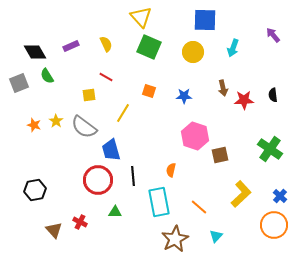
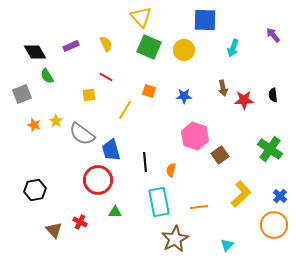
yellow circle: moved 9 px left, 2 px up
gray square: moved 3 px right, 11 px down
yellow line: moved 2 px right, 3 px up
gray semicircle: moved 2 px left, 7 px down
brown square: rotated 24 degrees counterclockwise
black line: moved 12 px right, 14 px up
orange line: rotated 48 degrees counterclockwise
cyan triangle: moved 11 px right, 9 px down
